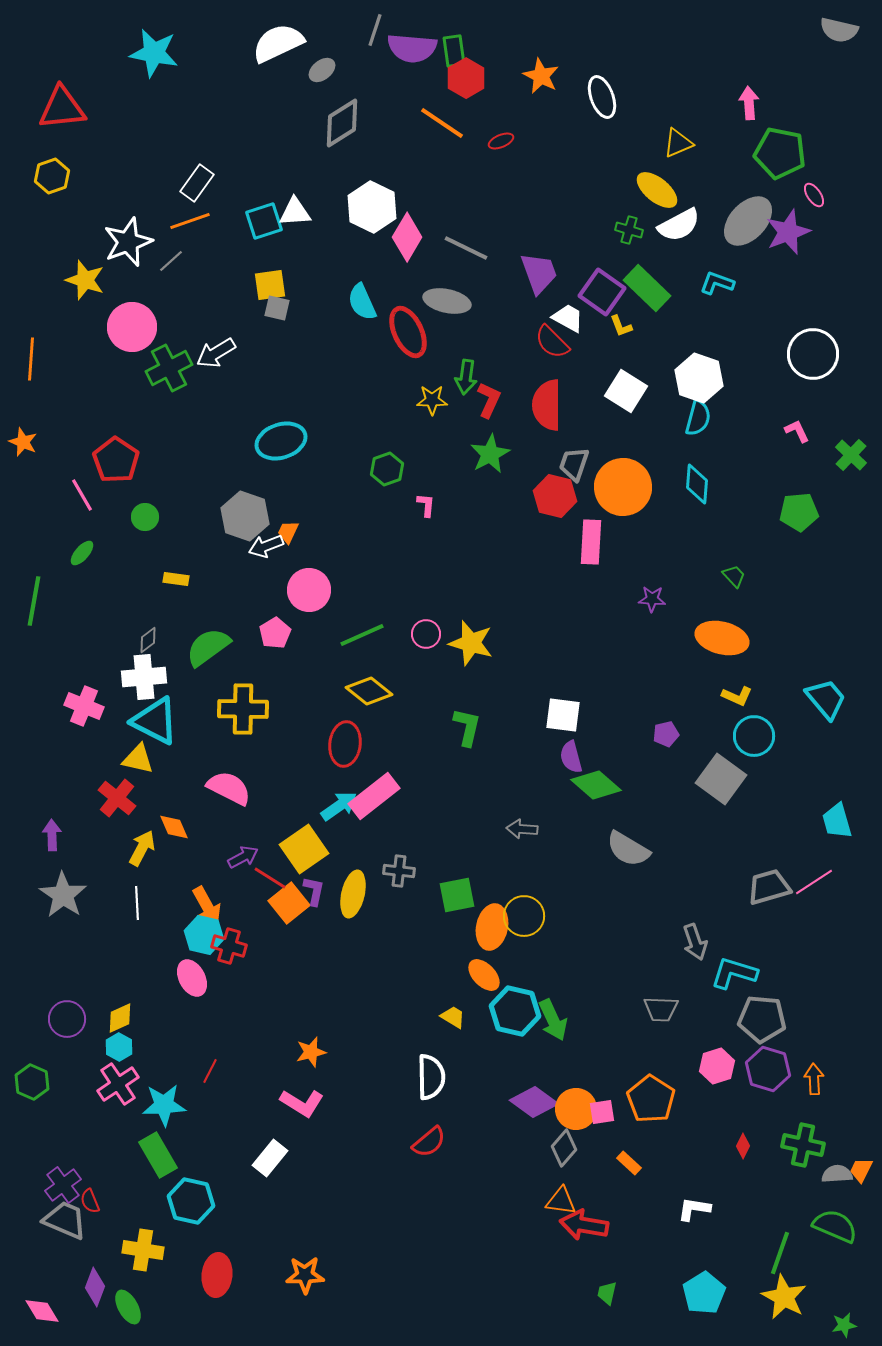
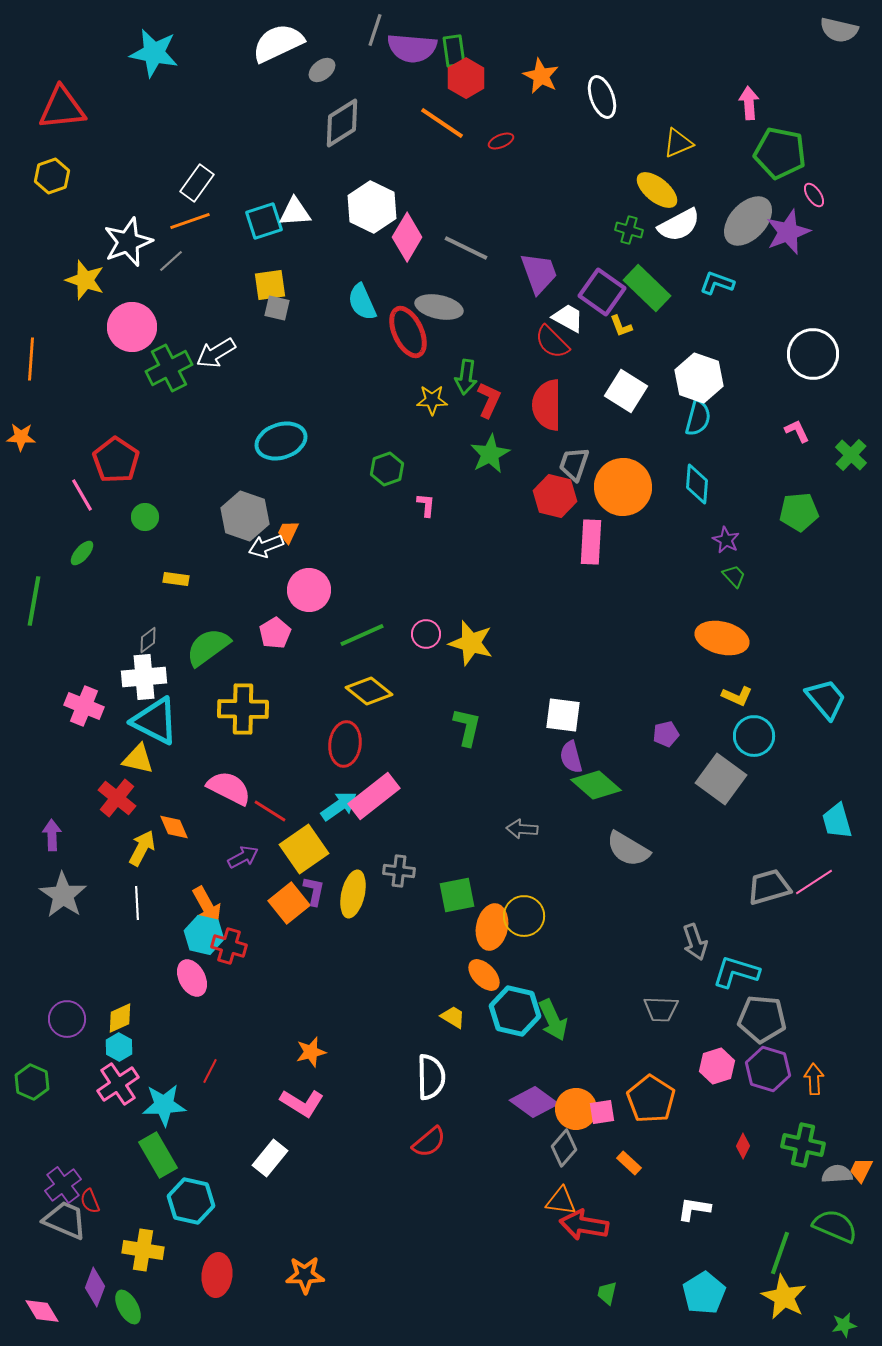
gray ellipse at (447, 301): moved 8 px left, 6 px down
orange star at (23, 442): moved 2 px left, 5 px up; rotated 20 degrees counterclockwise
purple star at (652, 599): moved 74 px right, 59 px up; rotated 24 degrees clockwise
red line at (270, 878): moved 67 px up
cyan L-shape at (734, 973): moved 2 px right, 1 px up
